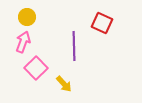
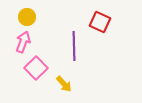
red square: moved 2 px left, 1 px up
